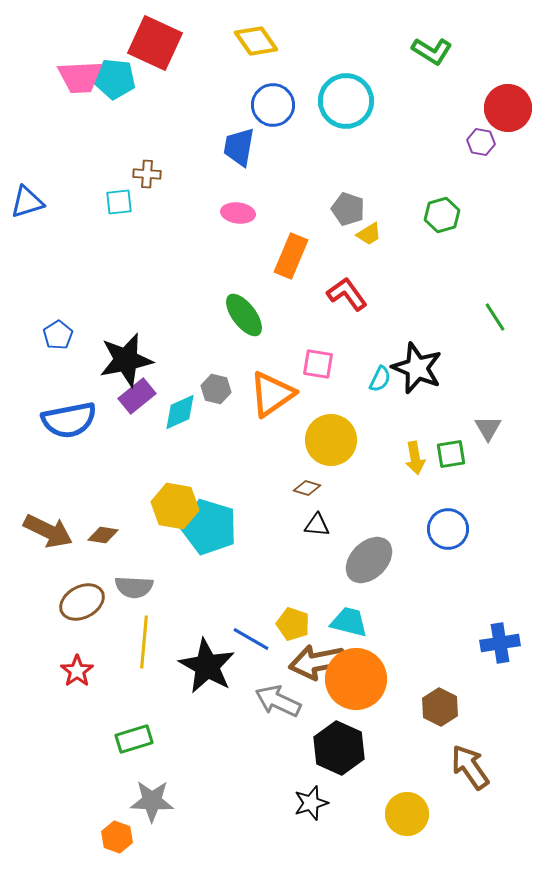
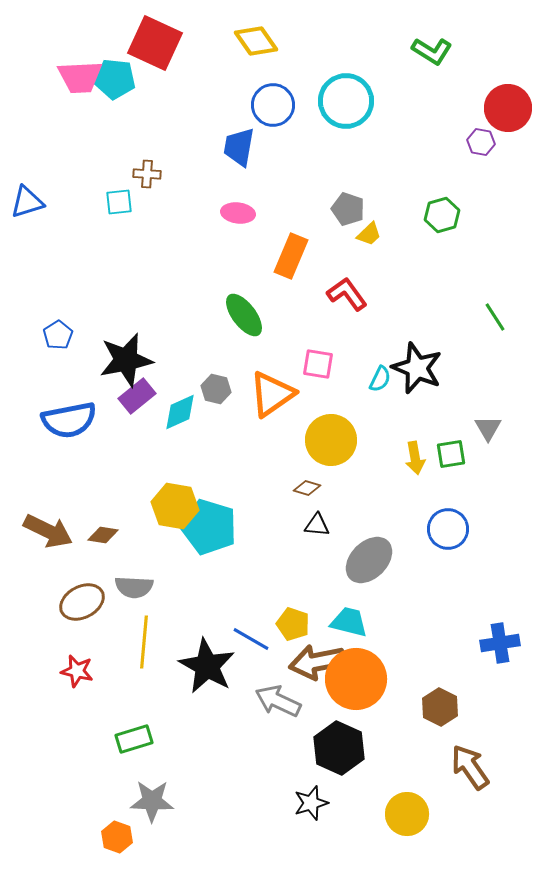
yellow trapezoid at (369, 234): rotated 12 degrees counterclockwise
red star at (77, 671): rotated 24 degrees counterclockwise
